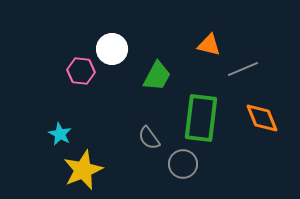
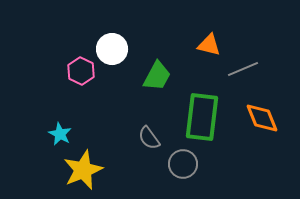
pink hexagon: rotated 20 degrees clockwise
green rectangle: moved 1 px right, 1 px up
